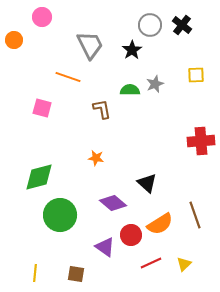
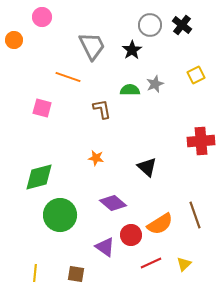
gray trapezoid: moved 2 px right, 1 px down
yellow square: rotated 24 degrees counterclockwise
black triangle: moved 16 px up
